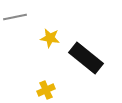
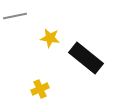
gray line: moved 1 px up
yellow cross: moved 6 px left, 1 px up
